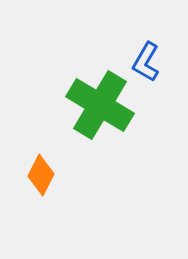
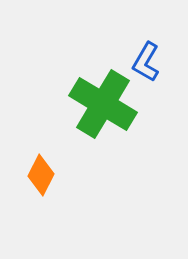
green cross: moved 3 px right, 1 px up
